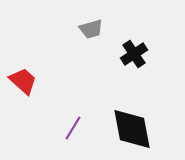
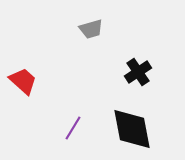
black cross: moved 4 px right, 18 px down
